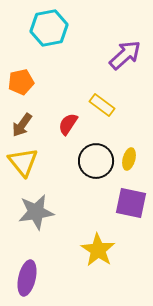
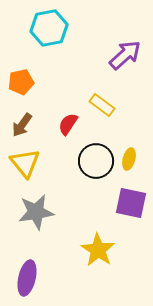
yellow triangle: moved 2 px right, 1 px down
